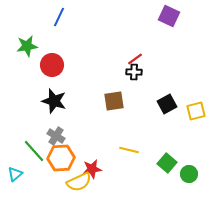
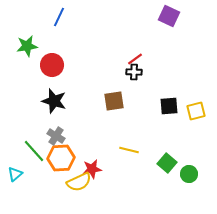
black square: moved 2 px right, 2 px down; rotated 24 degrees clockwise
